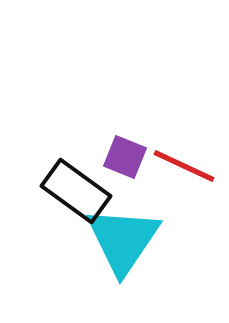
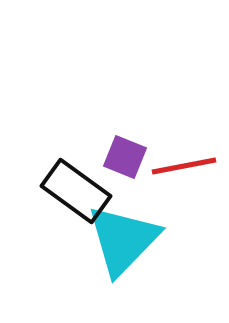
red line: rotated 36 degrees counterclockwise
cyan triangle: rotated 10 degrees clockwise
